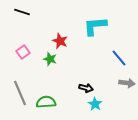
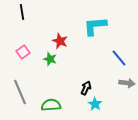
black line: rotated 63 degrees clockwise
black arrow: rotated 80 degrees counterclockwise
gray line: moved 1 px up
green semicircle: moved 5 px right, 3 px down
